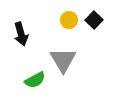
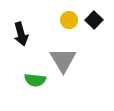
green semicircle: rotated 35 degrees clockwise
